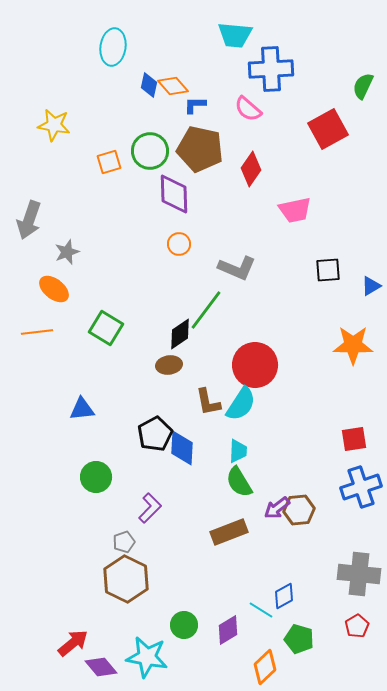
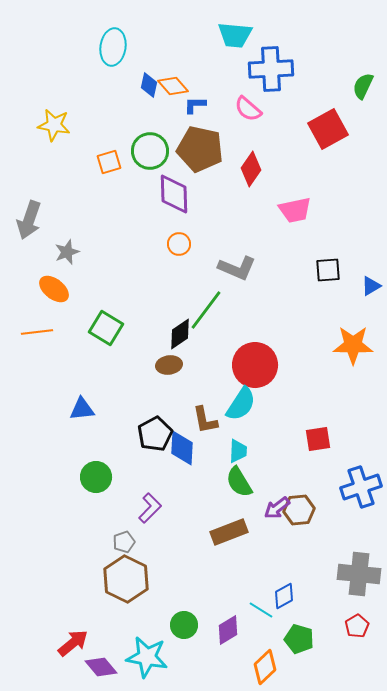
brown L-shape at (208, 402): moved 3 px left, 18 px down
red square at (354, 439): moved 36 px left
